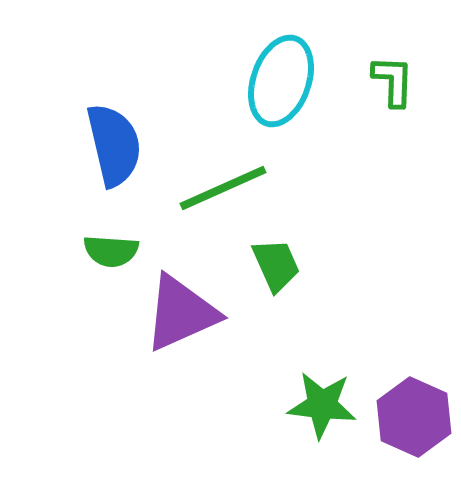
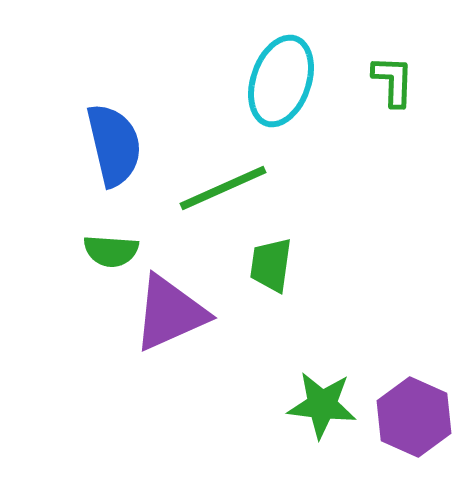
green trapezoid: moved 5 px left; rotated 148 degrees counterclockwise
purple triangle: moved 11 px left
